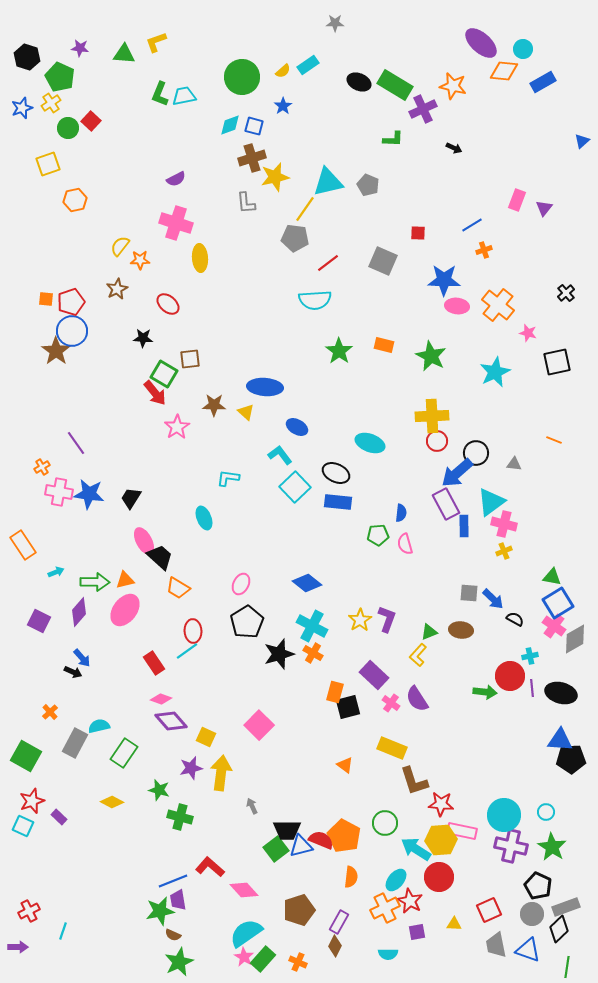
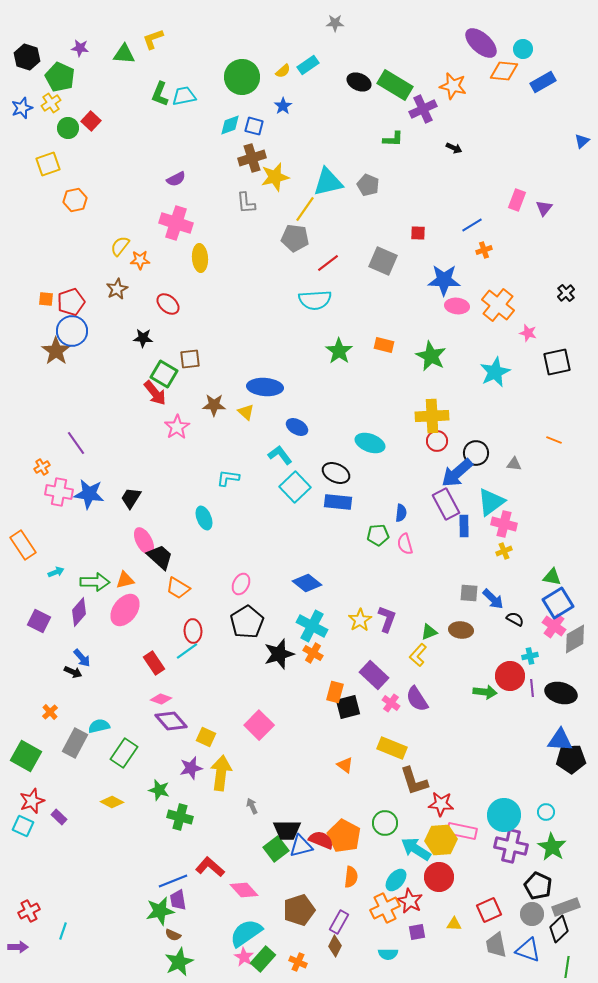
yellow L-shape at (156, 42): moved 3 px left, 3 px up
